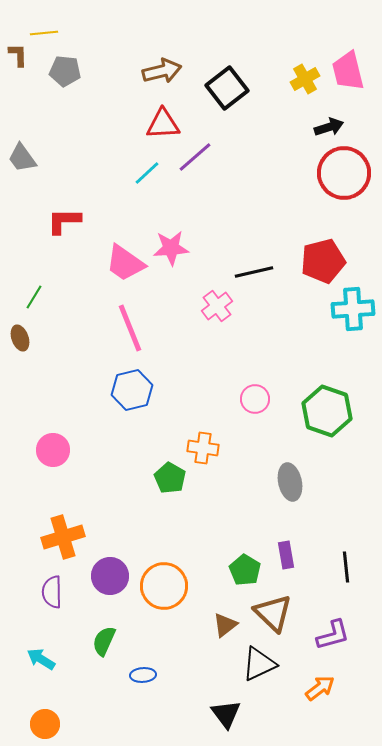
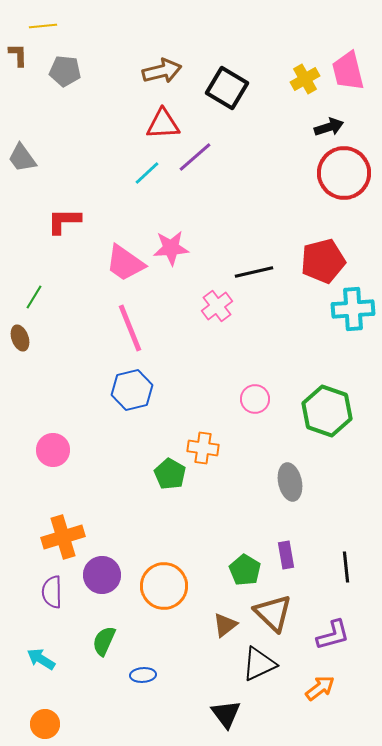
yellow line at (44, 33): moved 1 px left, 7 px up
black square at (227, 88): rotated 21 degrees counterclockwise
green pentagon at (170, 478): moved 4 px up
purple circle at (110, 576): moved 8 px left, 1 px up
